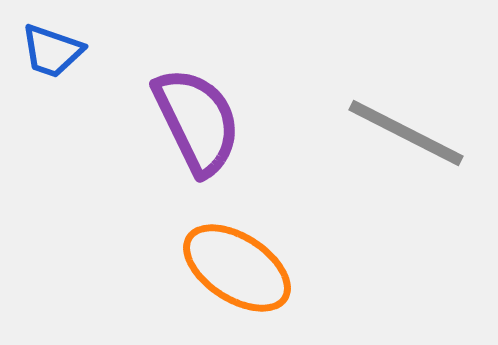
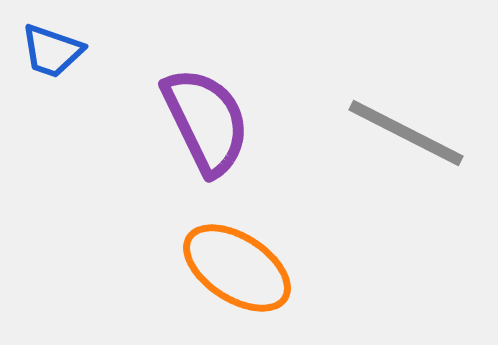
purple semicircle: moved 9 px right
